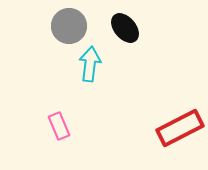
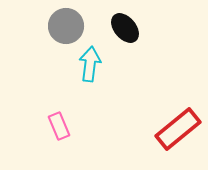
gray circle: moved 3 px left
red rectangle: moved 2 px left, 1 px down; rotated 12 degrees counterclockwise
